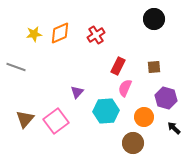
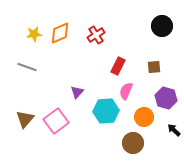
black circle: moved 8 px right, 7 px down
gray line: moved 11 px right
pink semicircle: moved 1 px right, 3 px down
black arrow: moved 2 px down
